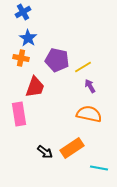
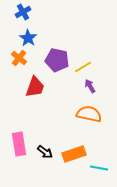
orange cross: moved 2 px left; rotated 28 degrees clockwise
pink rectangle: moved 30 px down
orange rectangle: moved 2 px right, 6 px down; rotated 15 degrees clockwise
